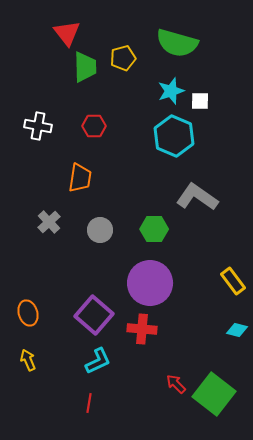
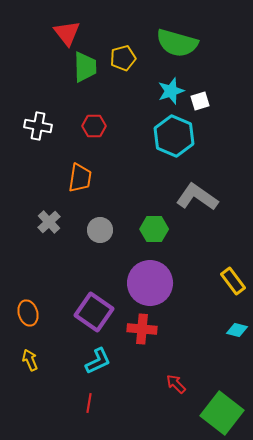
white square: rotated 18 degrees counterclockwise
purple square: moved 3 px up; rotated 6 degrees counterclockwise
yellow arrow: moved 2 px right
green square: moved 8 px right, 19 px down
